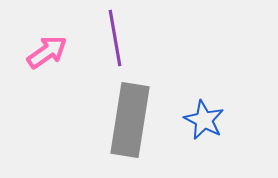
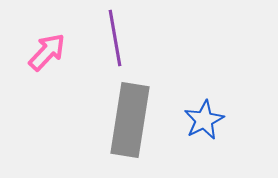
pink arrow: rotated 12 degrees counterclockwise
blue star: rotated 18 degrees clockwise
